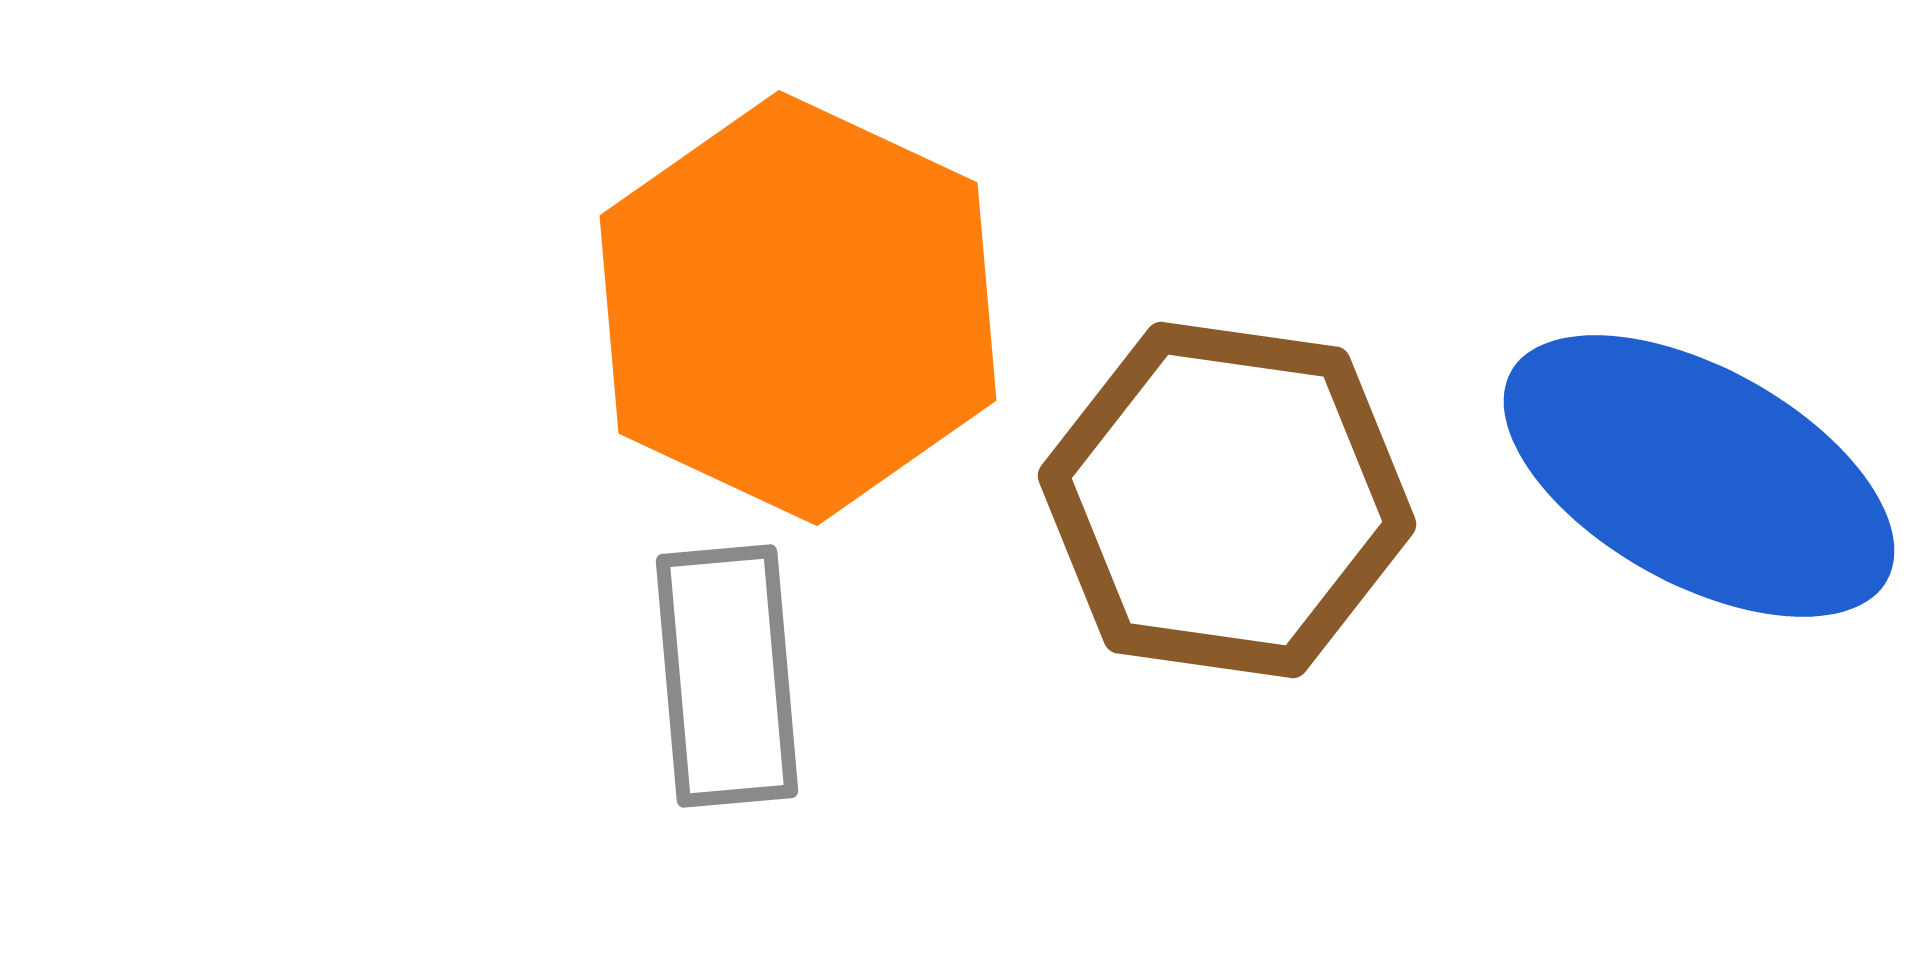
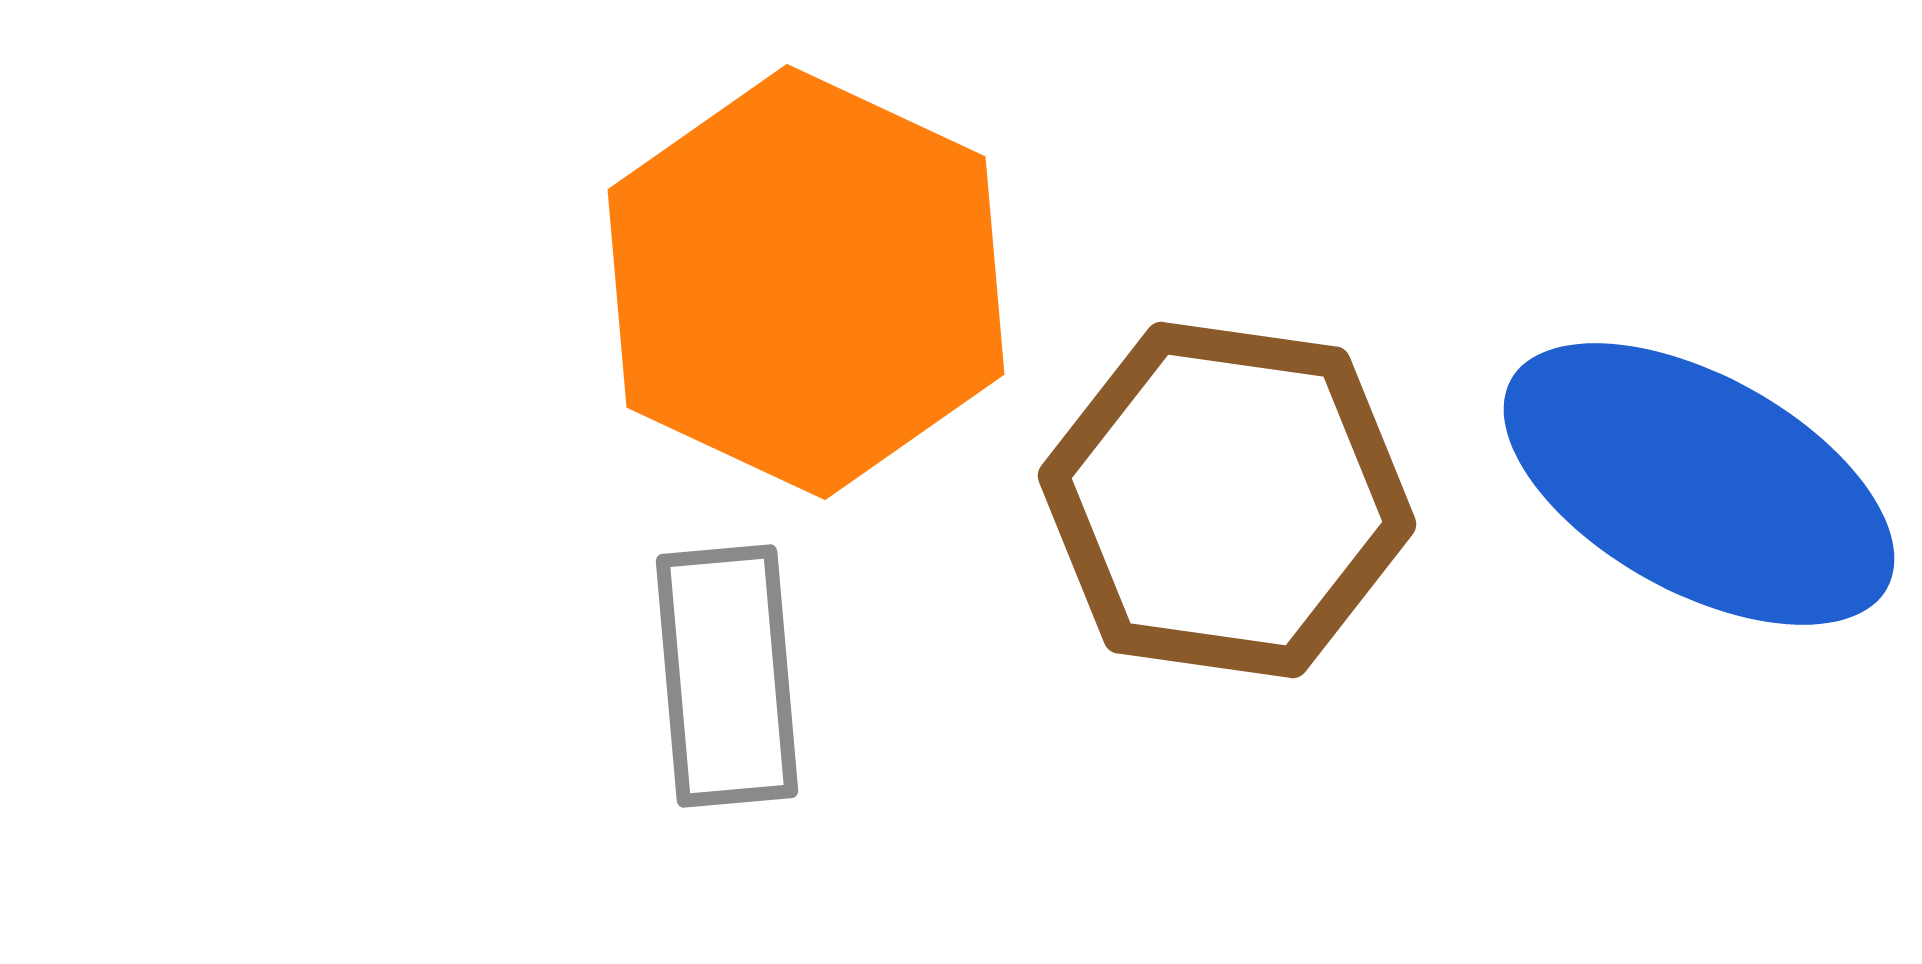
orange hexagon: moved 8 px right, 26 px up
blue ellipse: moved 8 px down
